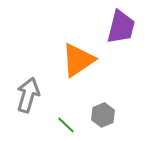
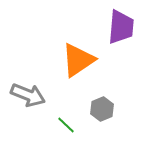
purple trapezoid: rotated 9 degrees counterclockwise
gray arrow: rotated 96 degrees clockwise
gray hexagon: moved 1 px left, 6 px up
